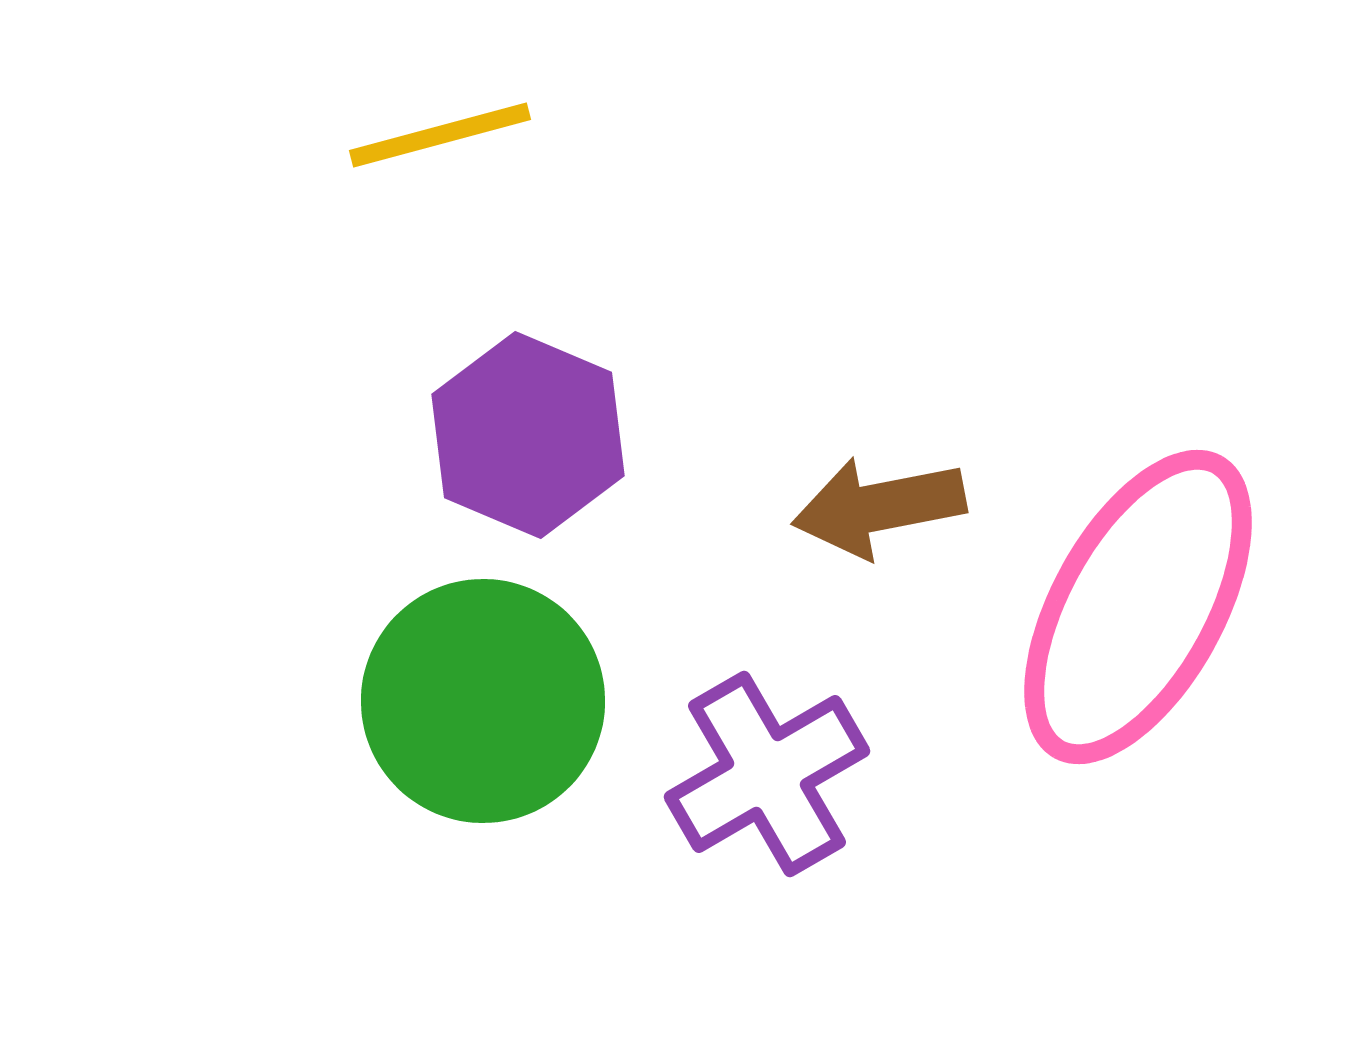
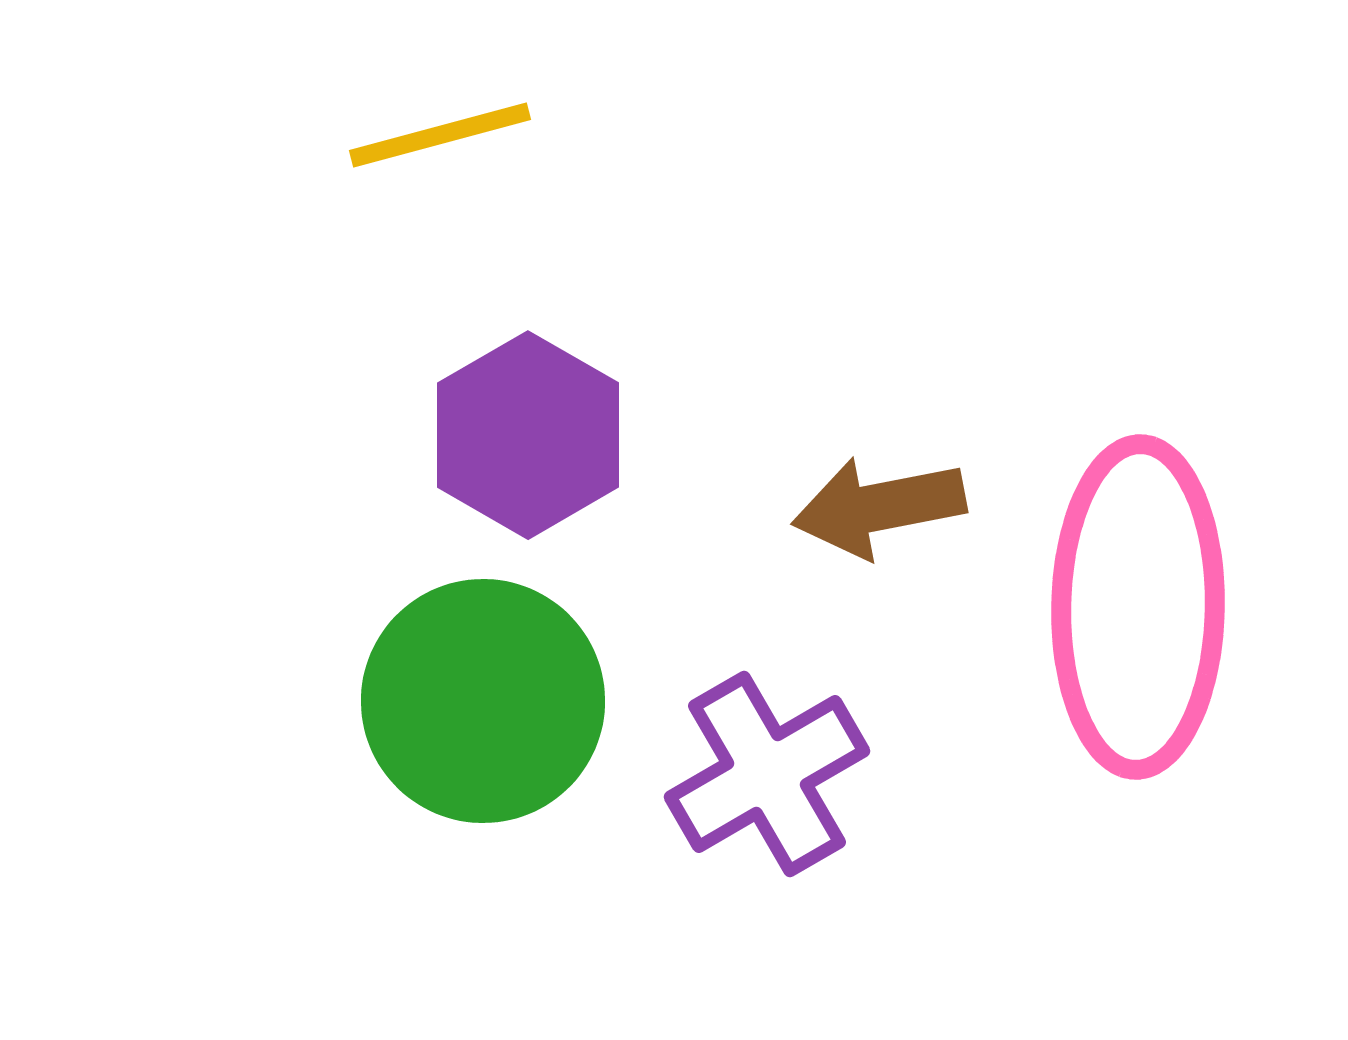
purple hexagon: rotated 7 degrees clockwise
pink ellipse: rotated 28 degrees counterclockwise
